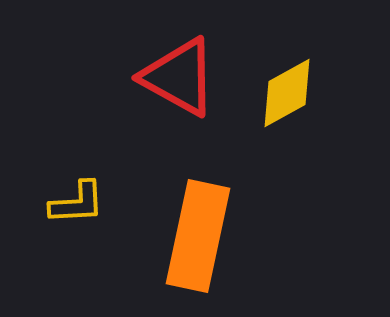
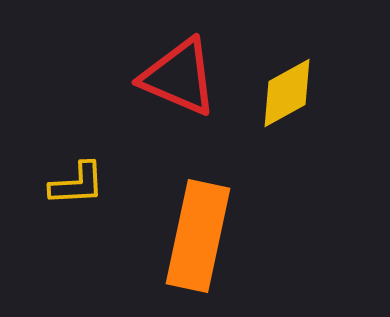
red triangle: rotated 6 degrees counterclockwise
yellow L-shape: moved 19 px up
